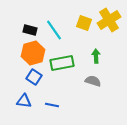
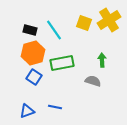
green arrow: moved 6 px right, 4 px down
blue triangle: moved 3 px right, 10 px down; rotated 28 degrees counterclockwise
blue line: moved 3 px right, 2 px down
